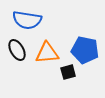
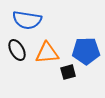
blue pentagon: moved 1 px right, 1 px down; rotated 12 degrees counterclockwise
